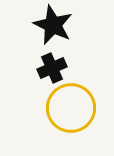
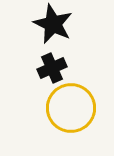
black star: moved 1 px up
